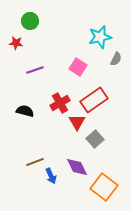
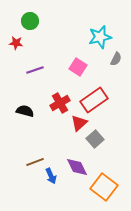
red triangle: moved 2 px right, 1 px down; rotated 18 degrees clockwise
